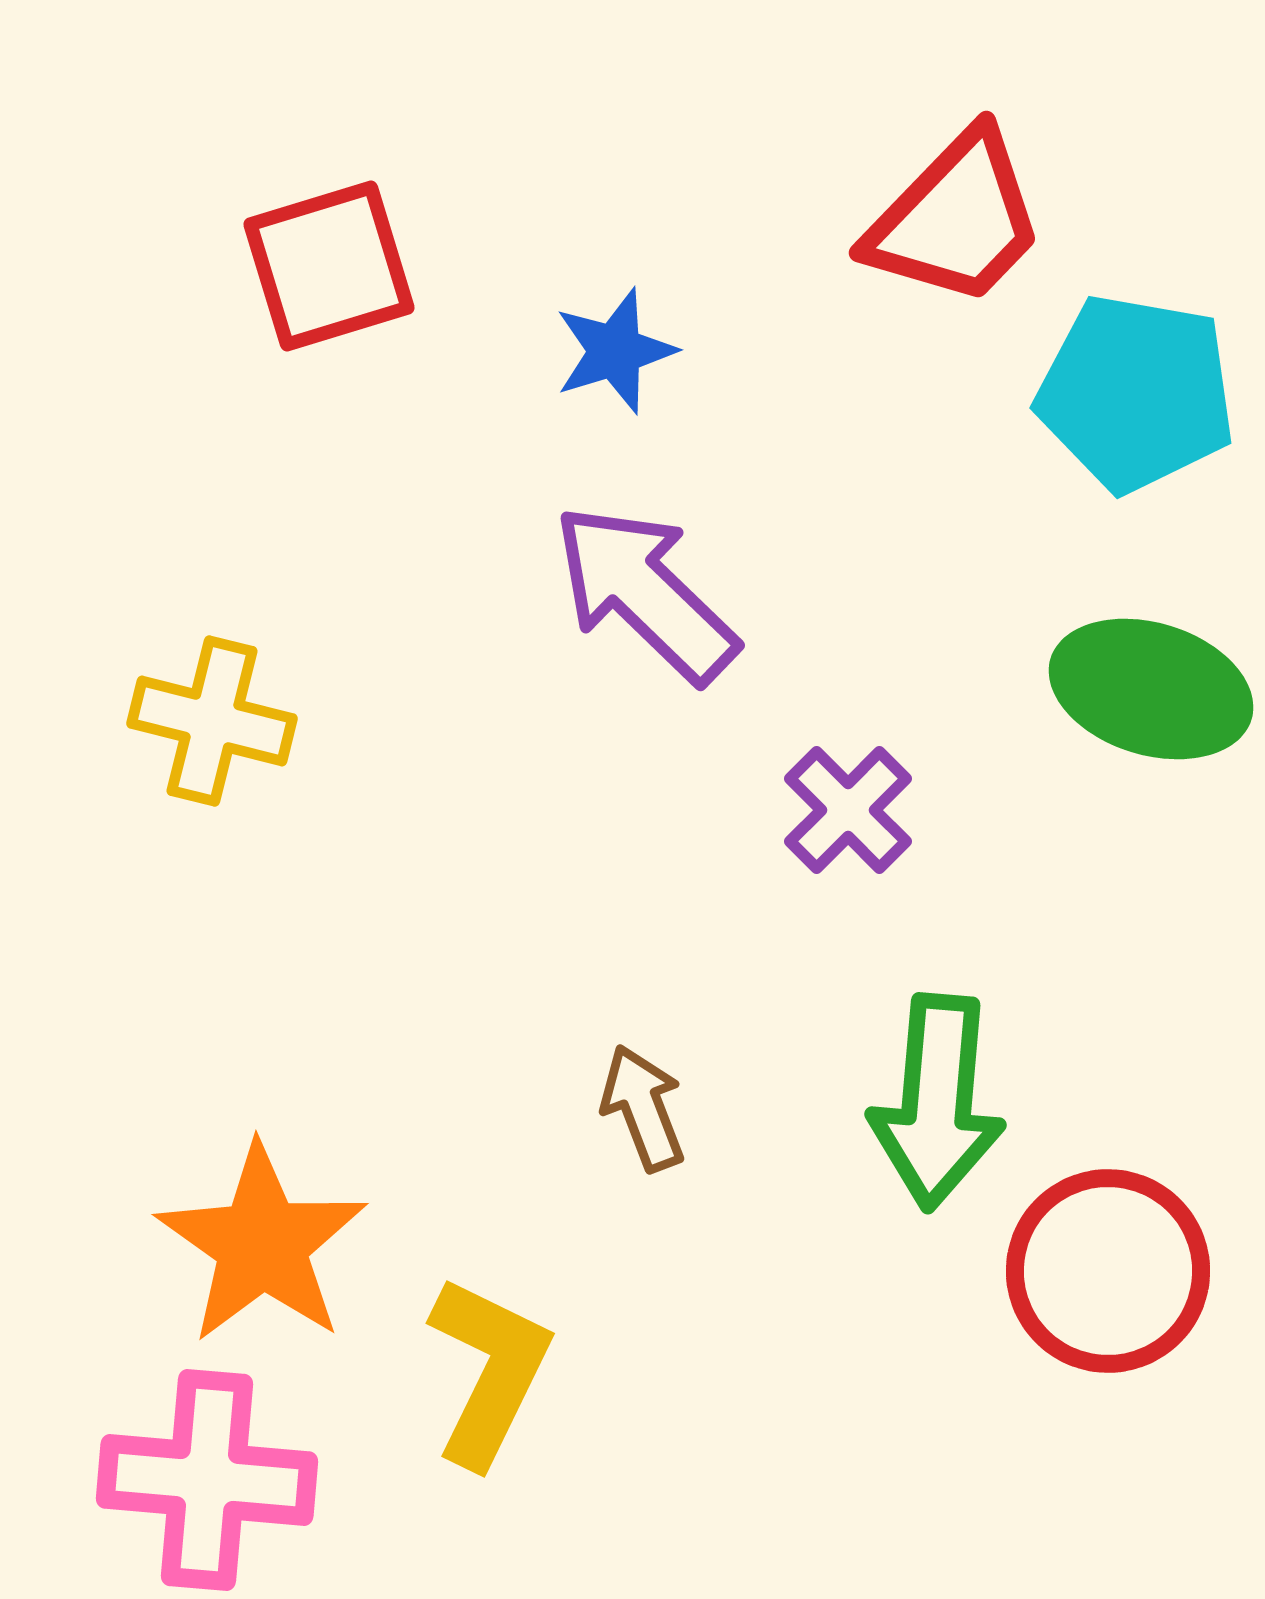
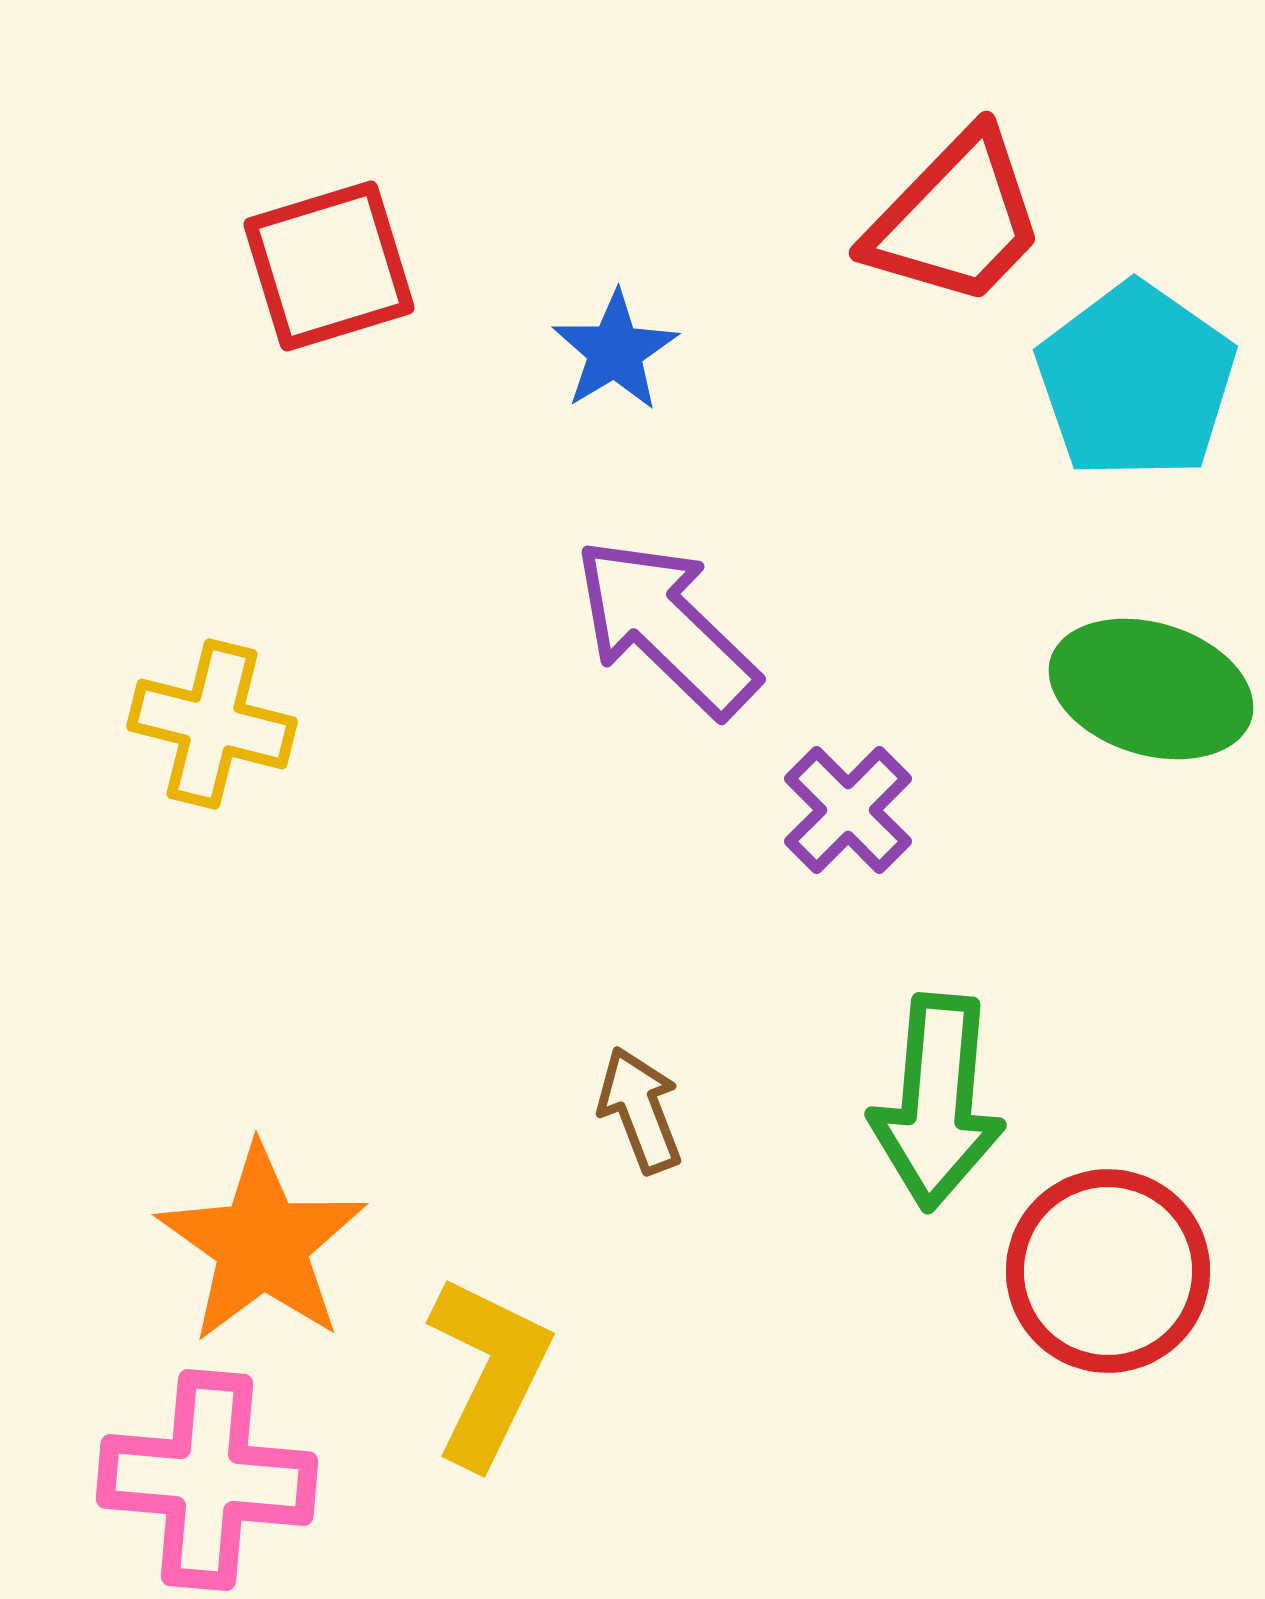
blue star: rotated 14 degrees counterclockwise
cyan pentagon: moved 12 px up; rotated 25 degrees clockwise
purple arrow: moved 21 px right, 34 px down
yellow cross: moved 3 px down
brown arrow: moved 3 px left, 2 px down
